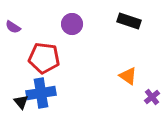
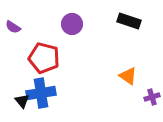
red pentagon: rotated 8 degrees clockwise
purple cross: rotated 21 degrees clockwise
black triangle: moved 1 px right, 1 px up
